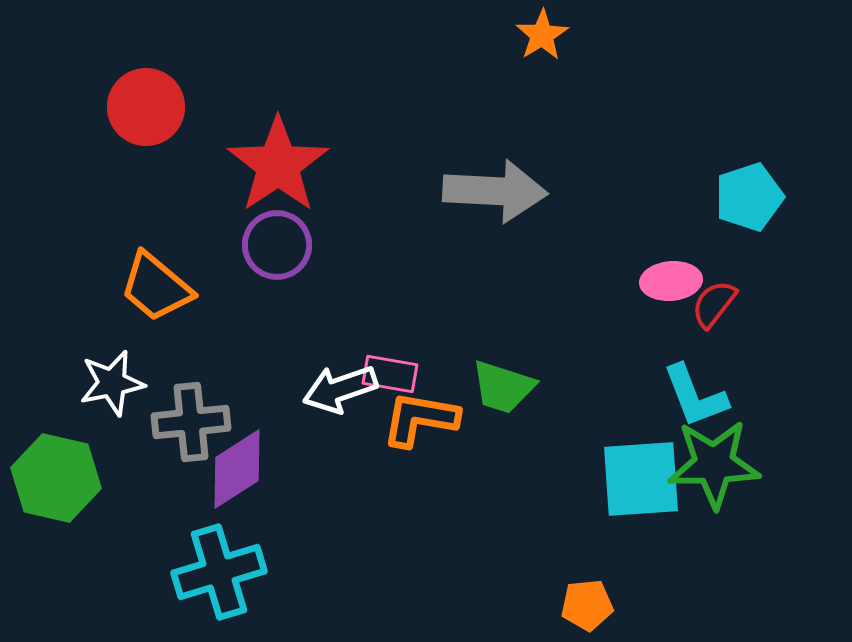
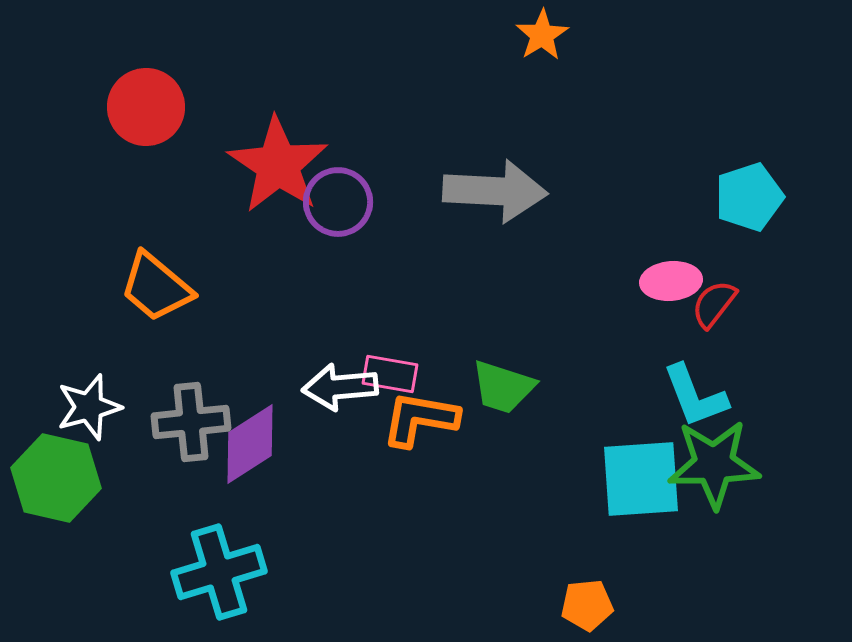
red star: rotated 4 degrees counterclockwise
purple circle: moved 61 px right, 43 px up
white star: moved 23 px left, 24 px down; rotated 4 degrees counterclockwise
white arrow: moved 2 px up; rotated 14 degrees clockwise
purple diamond: moved 13 px right, 25 px up
